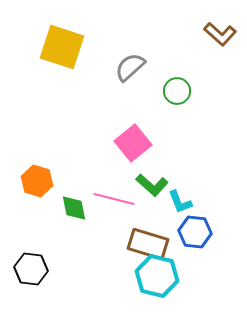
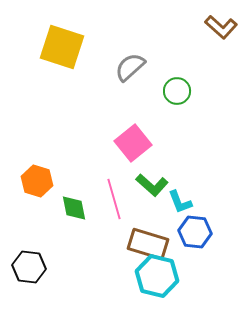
brown L-shape: moved 1 px right, 7 px up
pink line: rotated 60 degrees clockwise
black hexagon: moved 2 px left, 2 px up
